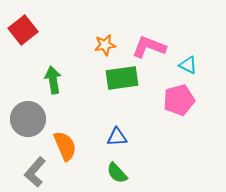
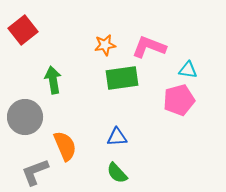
cyan triangle: moved 5 px down; rotated 18 degrees counterclockwise
gray circle: moved 3 px left, 2 px up
gray L-shape: rotated 28 degrees clockwise
